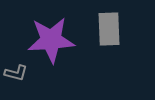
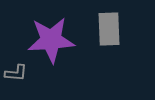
gray L-shape: rotated 10 degrees counterclockwise
